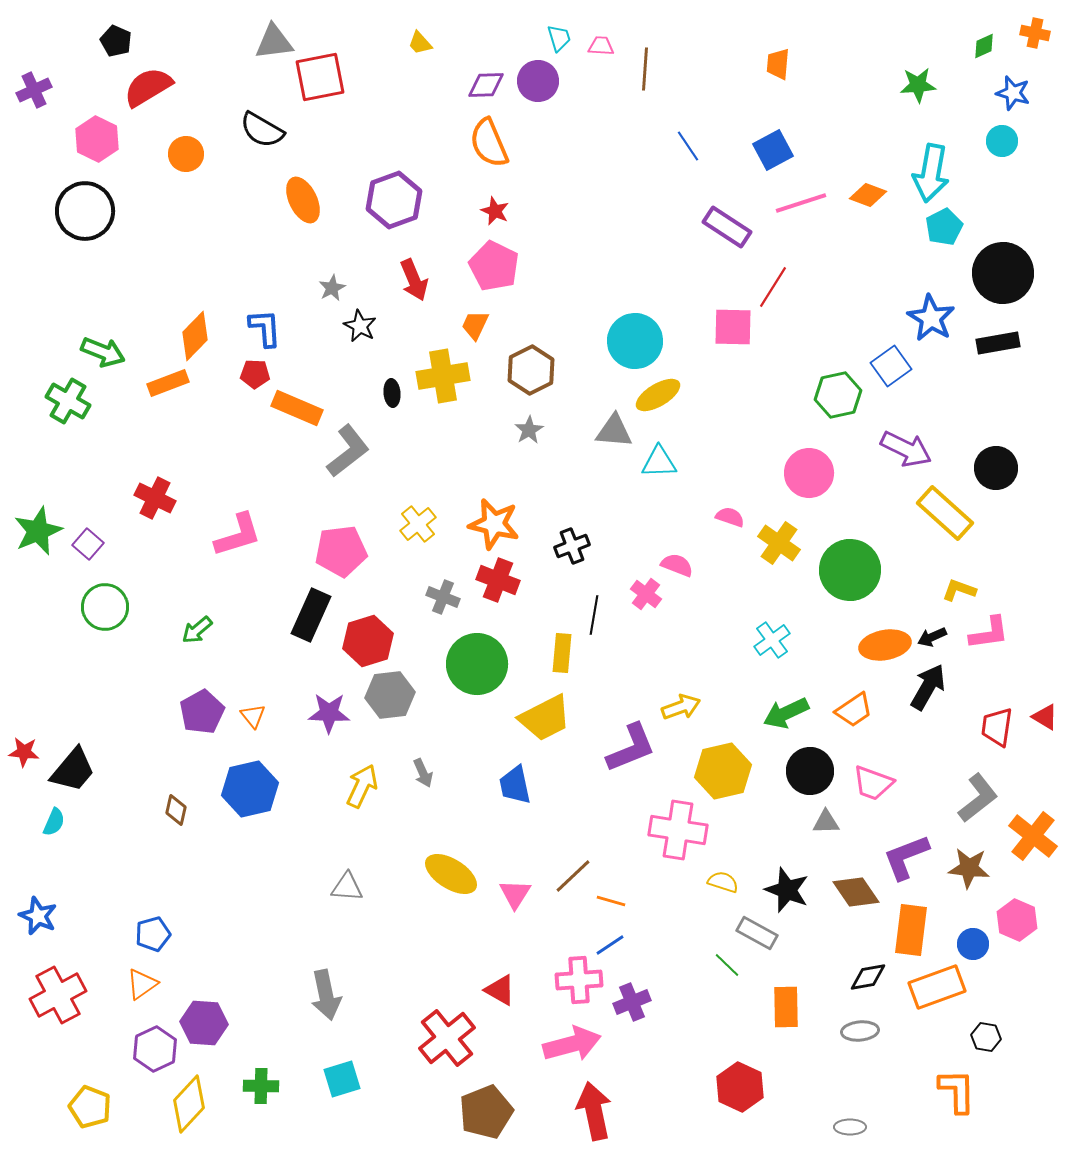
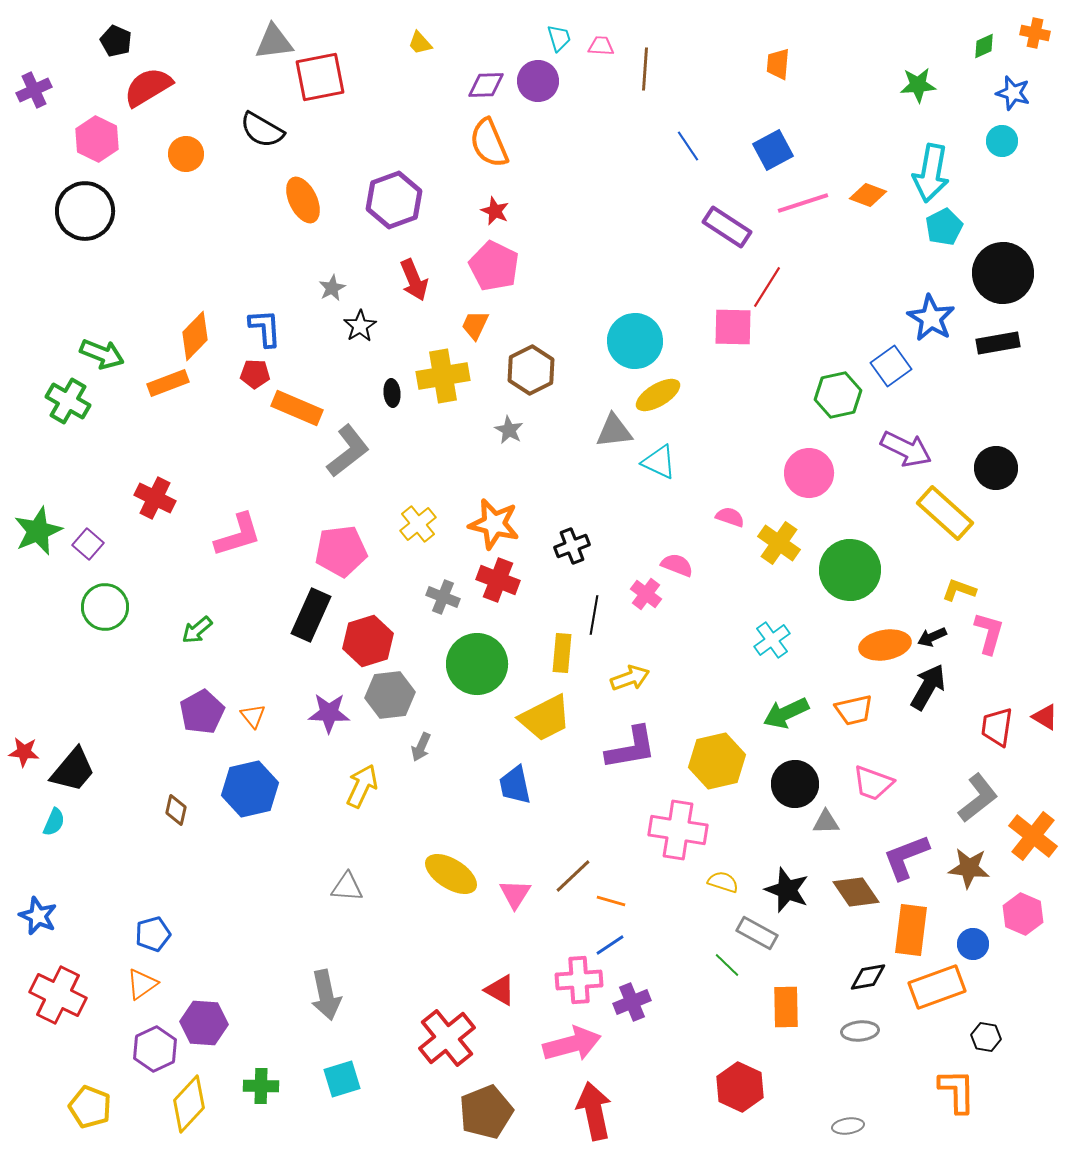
pink line at (801, 203): moved 2 px right
red line at (773, 287): moved 6 px left
black star at (360, 326): rotated 12 degrees clockwise
green arrow at (103, 352): moved 1 px left, 2 px down
gray star at (529, 430): moved 20 px left; rotated 12 degrees counterclockwise
gray triangle at (614, 431): rotated 12 degrees counterclockwise
cyan triangle at (659, 462): rotated 27 degrees clockwise
pink L-shape at (989, 633): rotated 66 degrees counterclockwise
yellow arrow at (681, 707): moved 51 px left, 29 px up
orange trapezoid at (854, 710): rotated 21 degrees clockwise
purple L-shape at (631, 748): rotated 12 degrees clockwise
yellow hexagon at (723, 771): moved 6 px left, 10 px up
black circle at (810, 771): moved 15 px left, 13 px down
gray arrow at (423, 773): moved 2 px left, 26 px up; rotated 48 degrees clockwise
pink hexagon at (1017, 920): moved 6 px right, 6 px up
red cross at (58, 995): rotated 36 degrees counterclockwise
gray ellipse at (850, 1127): moved 2 px left, 1 px up; rotated 8 degrees counterclockwise
